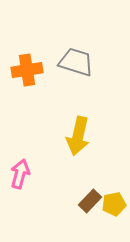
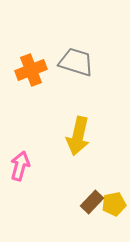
orange cross: moved 4 px right; rotated 12 degrees counterclockwise
pink arrow: moved 8 px up
brown rectangle: moved 2 px right, 1 px down
